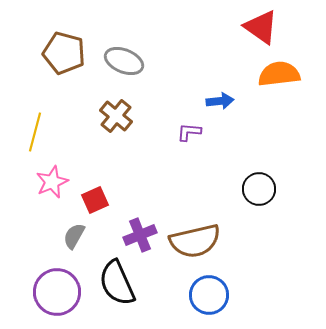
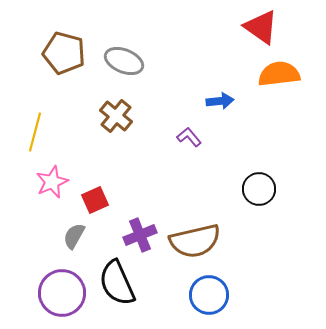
purple L-shape: moved 5 px down; rotated 45 degrees clockwise
purple circle: moved 5 px right, 1 px down
